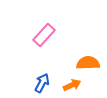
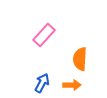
orange semicircle: moved 8 px left, 4 px up; rotated 85 degrees counterclockwise
orange arrow: rotated 24 degrees clockwise
